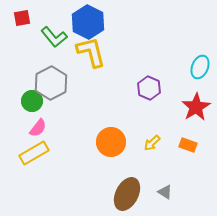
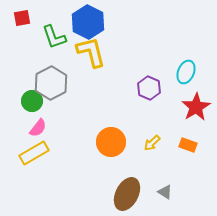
green L-shape: rotated 20 degrees clockwise
cyan ellipse: moved 14 px left, 5 px down
